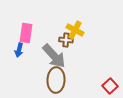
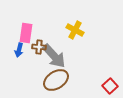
brown cross: moved 27 px left, 7 px down
brown ellipse: rotated 55 degrees clockwise
